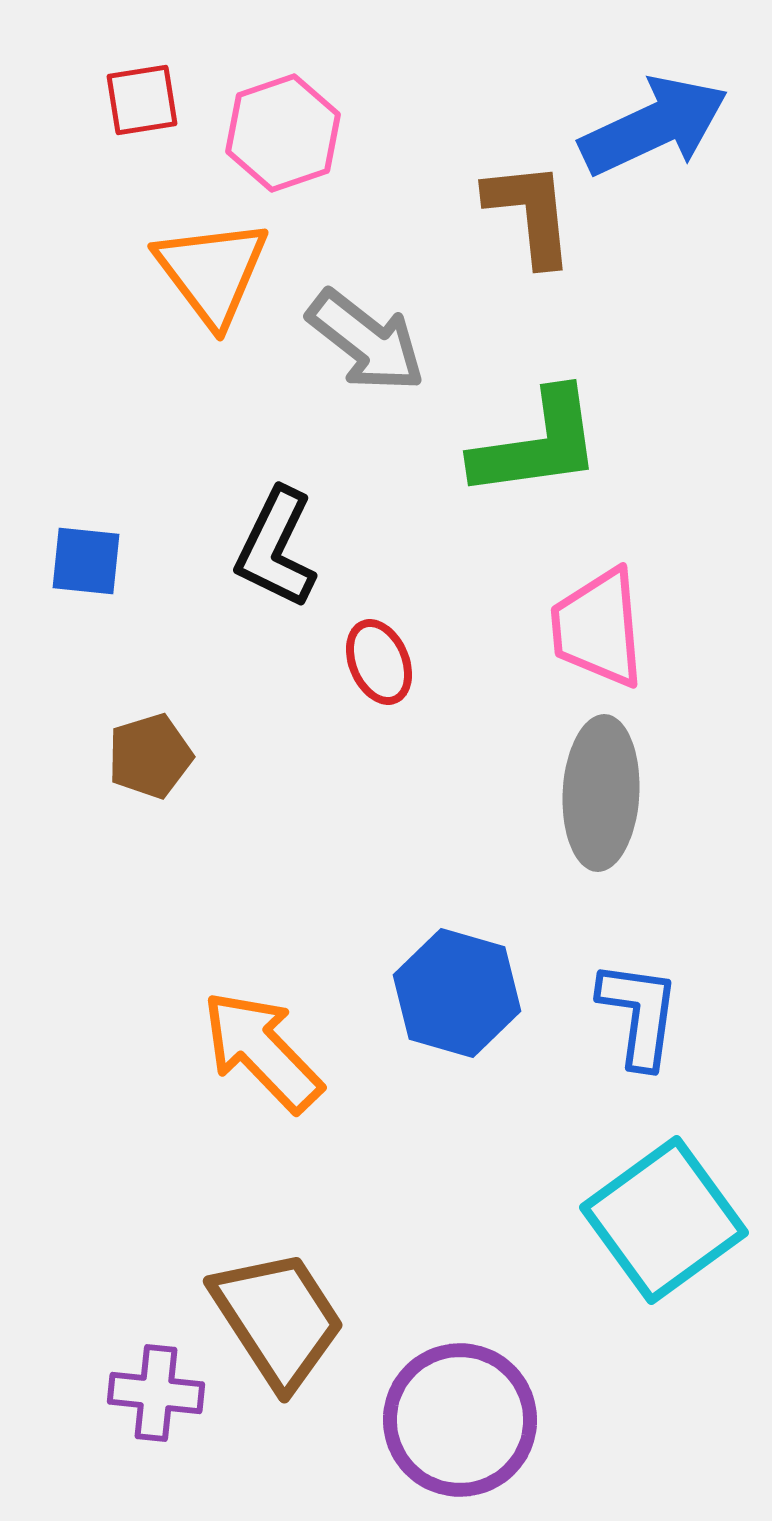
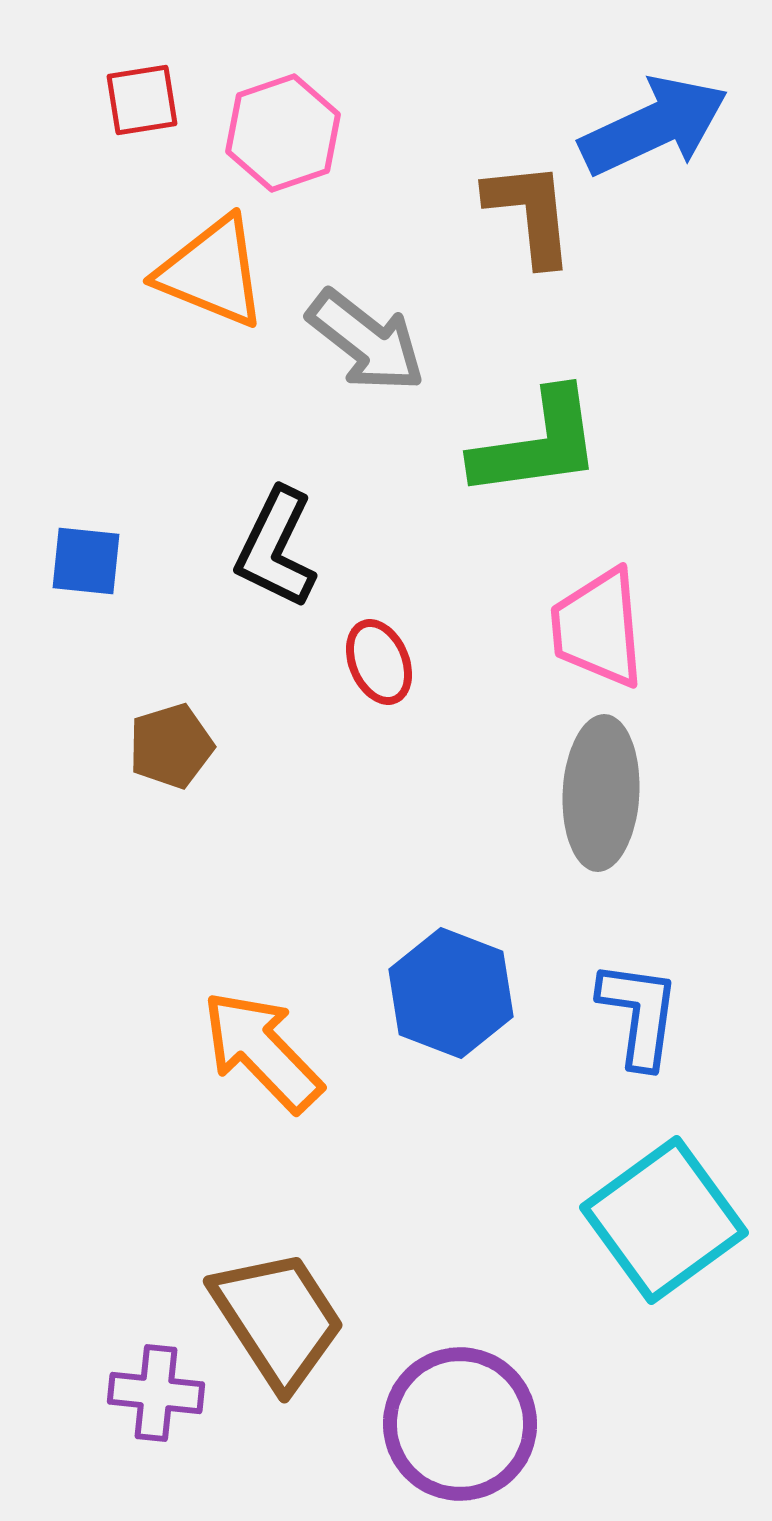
orange triangle: rotated 31 degrees counterclockwise
brown pentagon: moved 21 px right, 10 px up
blue hexagon: moved 6 px left; rotated 5 degrees clockwise
purple circle: moved 4 px down
